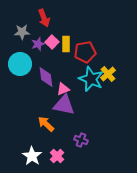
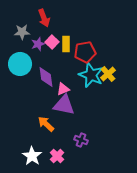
cyan star: moved 4 px up
